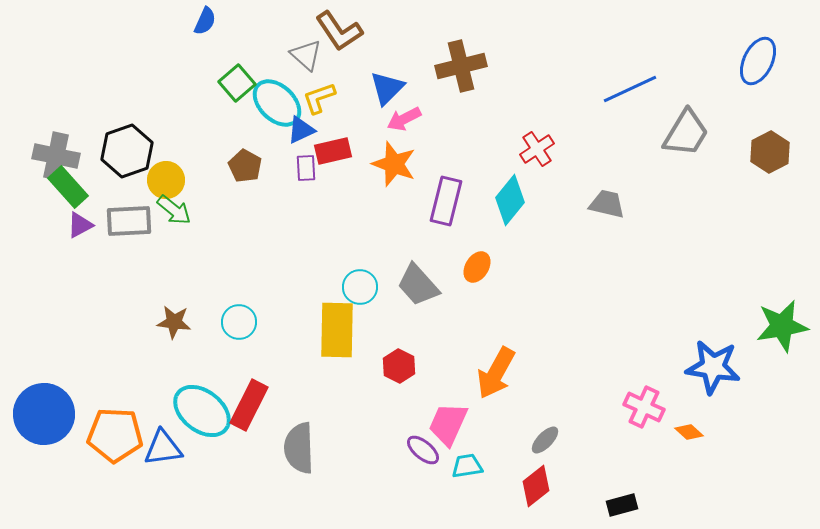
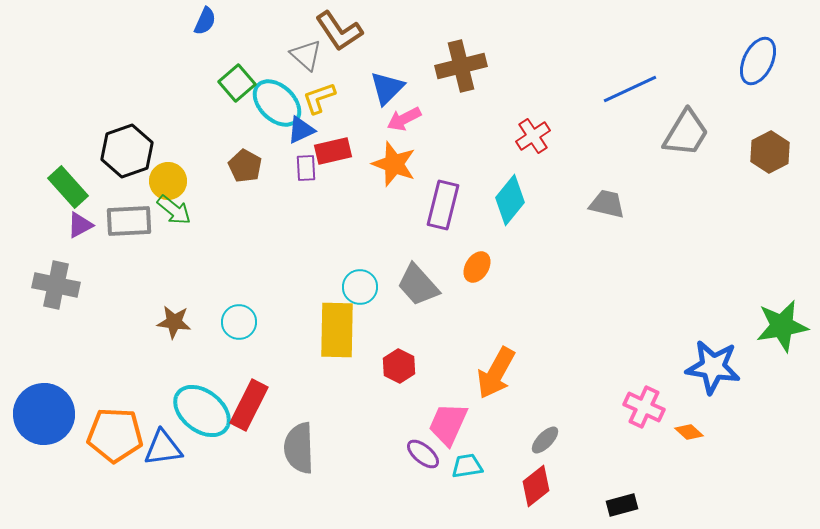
red cross at (537, 149): moved 4 px left, 13 px up
gray cross at (56, 156): moved 129 px down
yellow circle at (166, 180): moved 2 px right, 1 px down
purple rectangle at (446, 201): moved 3 px left, 4 px down
purple ellipse at (423, 450): moved 4 px down
